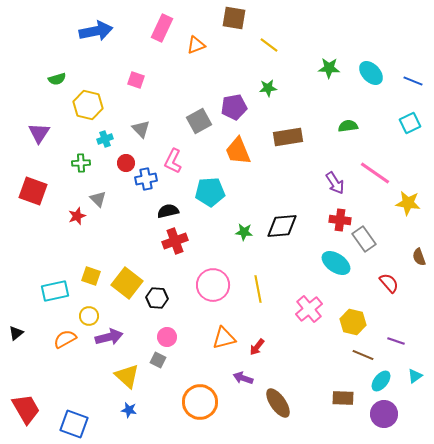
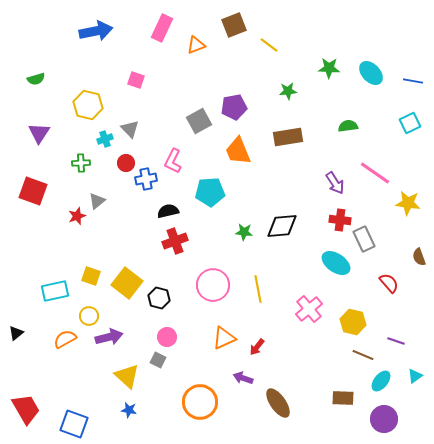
brown square at (234, 18): moved 7 px down; rotated 30 degrees counterclockwise
green semicircle at (57, 79): moved 21 px left
blue line at (413, 81): rotated 12 degrees counterclockwise
green star at (268, 88): moved 20 px right, 3 px down
gray triangle at (141, 129): moved 11 px left
gray triangle at (98, 199): moved 1 px left, 2 px down; rotated 36 degrees clockwise
gray rectangle at (364, 239): rotated 10 degrees clockwise
black hexagon at (157, 298): moved 2 px right; rotated 10 degrees clockwise
orange triangle at (224, 338): rotated 10 degrees counterclockwise
purple circle at (384, 414): moved 5 px down
